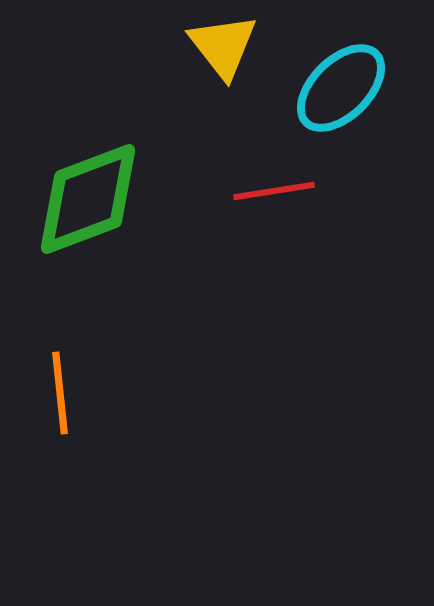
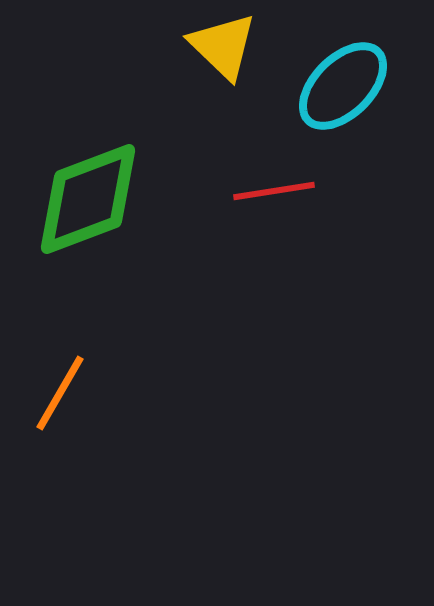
yellow triangle: rotated 8 degrees counterclockwise
cyan ellipse: moved 2 px right, 2 px up
orange line: rotated 36 degrees clockwise
